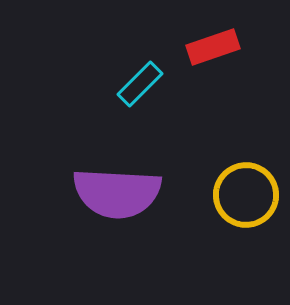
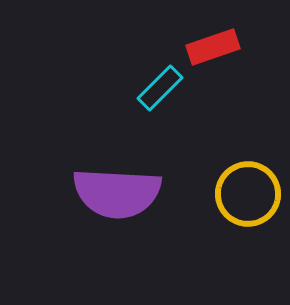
cyan rectangle: moved 20 px right, 4 px down
yellow circle: moved 2 px right, 1 px up
